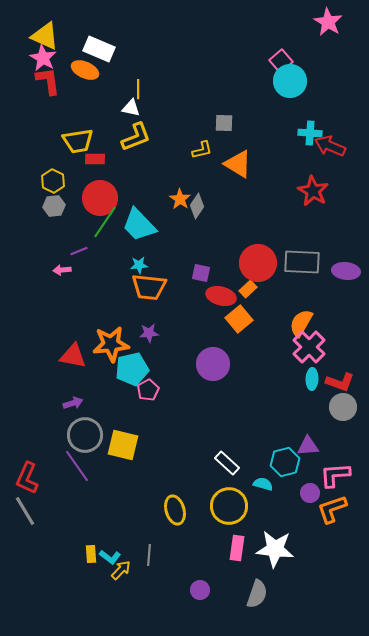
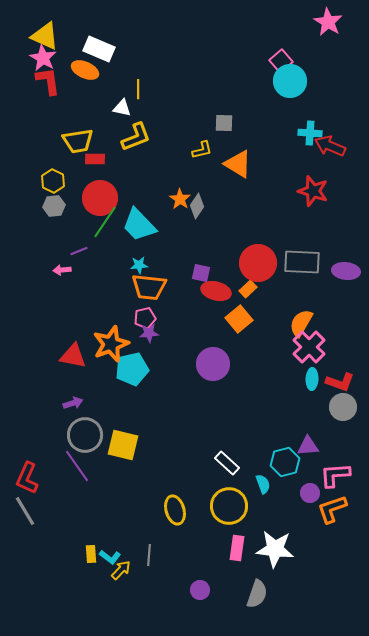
white triangle at (131, 108): moved 9 px left
red star at (313, 191): rotated 12 degrees counterclockwise
red ellipse at (221, 296): moved 5 px left, 5 px up
orange star at (111, 344): rotated 15 degrees counterclockwise
pink pentagon at (148, 390): moved 3 px left, 72 px up; rotated 15 degrees clockwise
cyan semicircle at (263, 484): rotated 54 degrees clockwise
